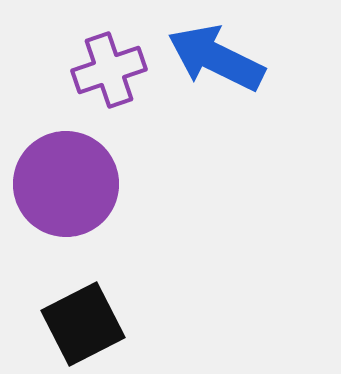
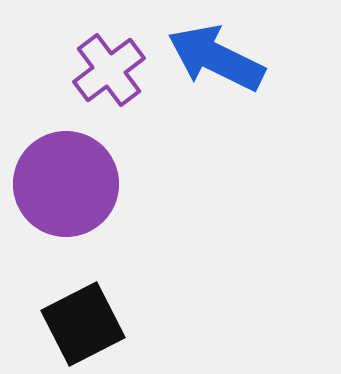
purple cross: rotated 18 degrees counterclockwise
